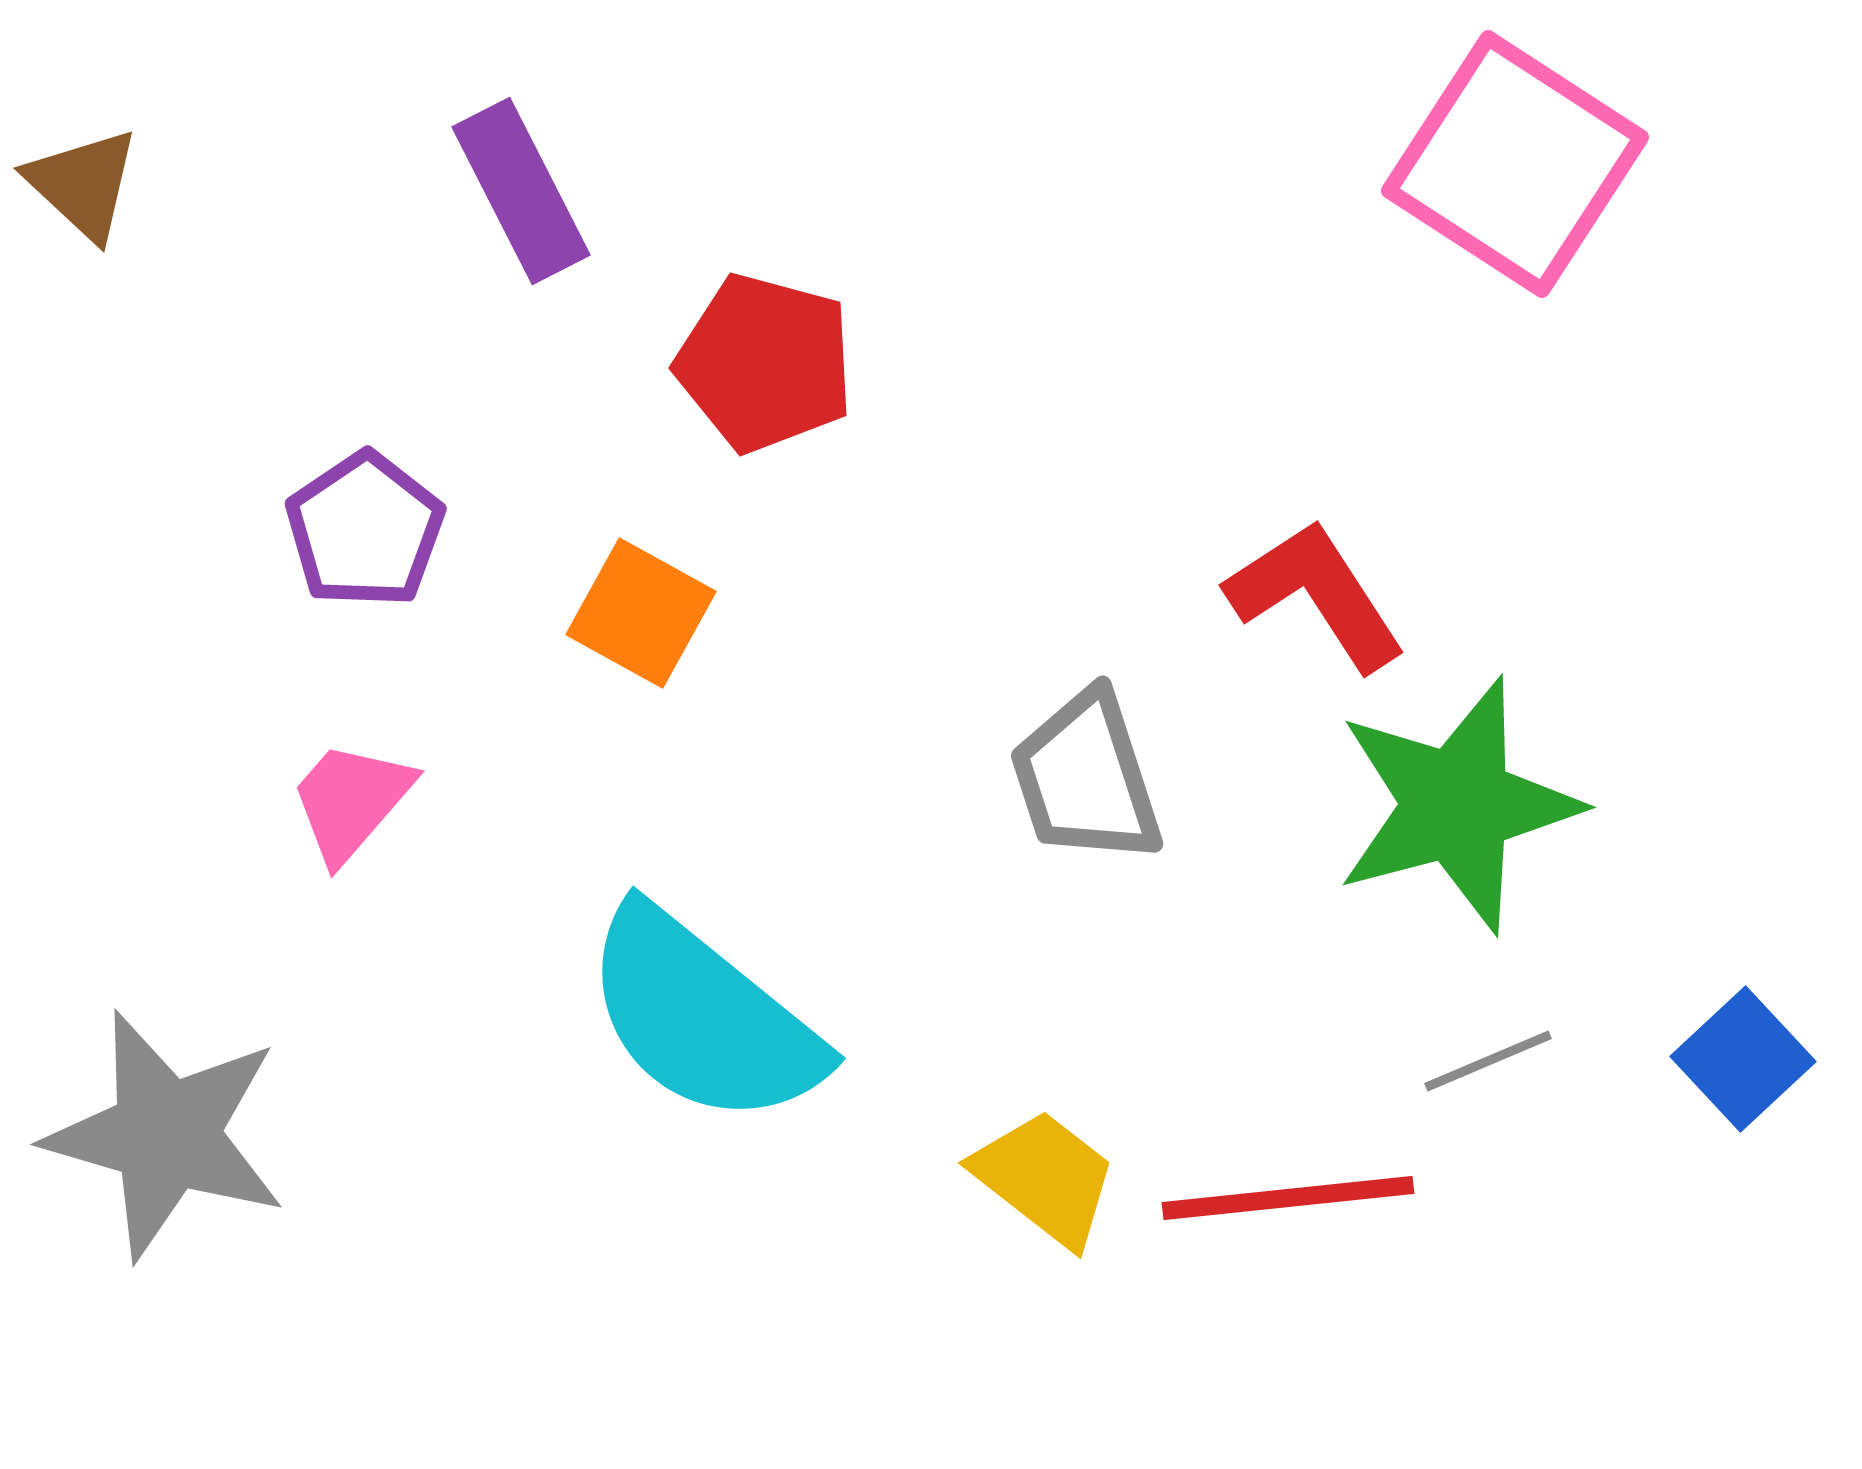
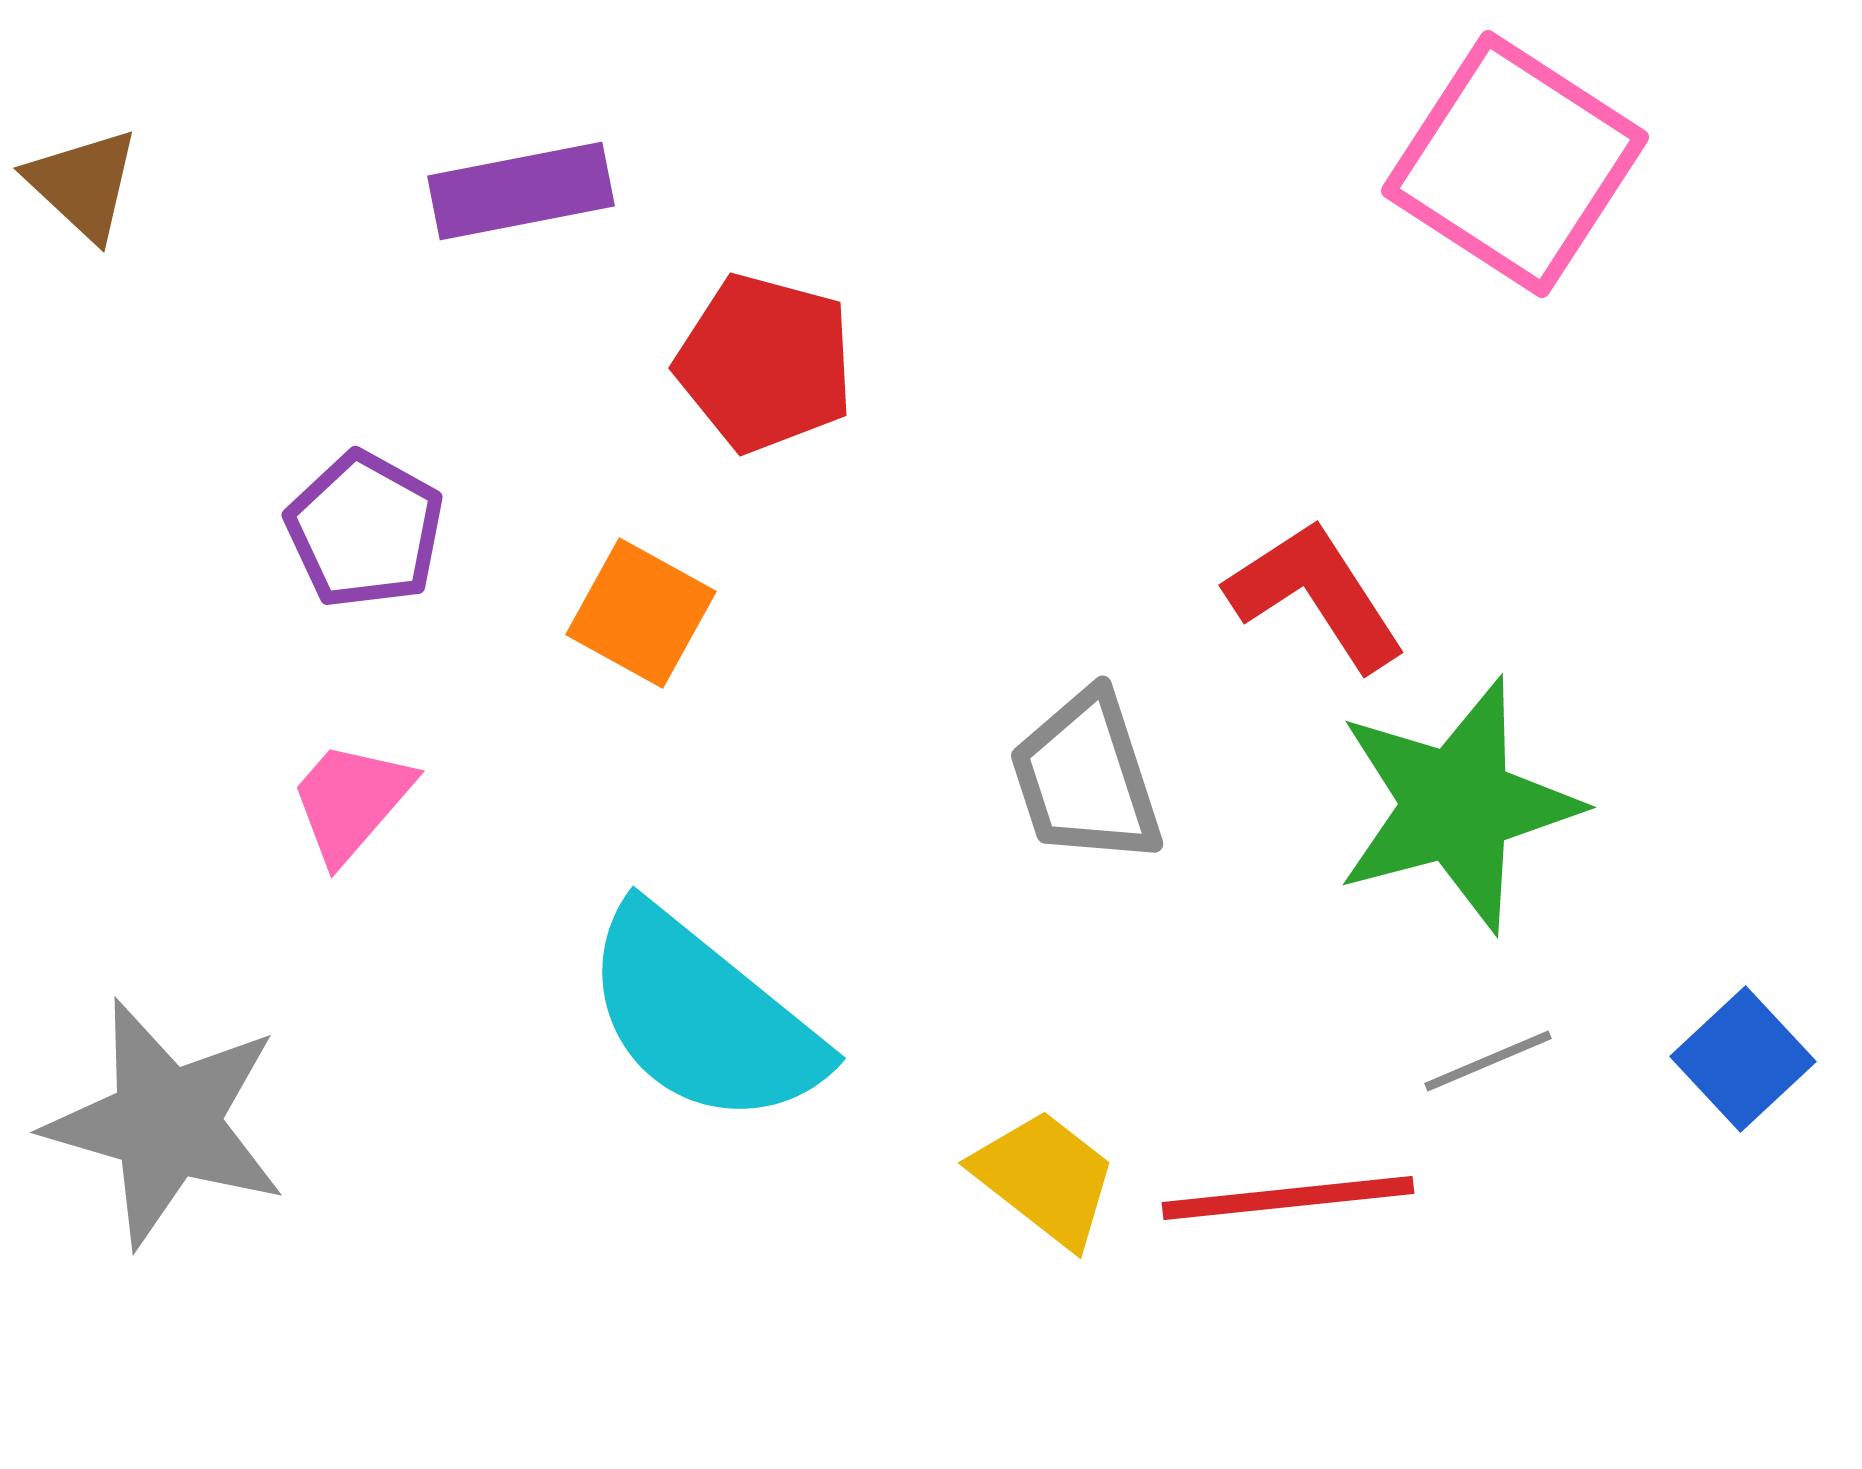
purple rectangle: rotated 74 degrees counterclockwise
purple pentagon: rotated 9 degrees counterclockwise
gray star: moved 12 px up
